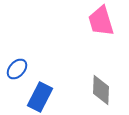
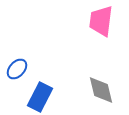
pink trapezoid: rotated 24 degrees clockwise
gray diamond: rotated 16 degrees counterclockwise
